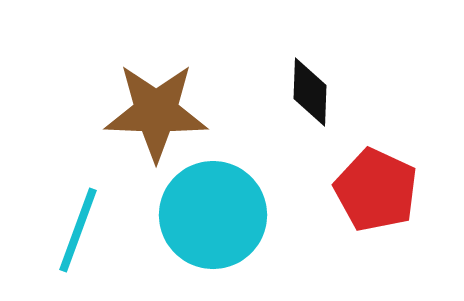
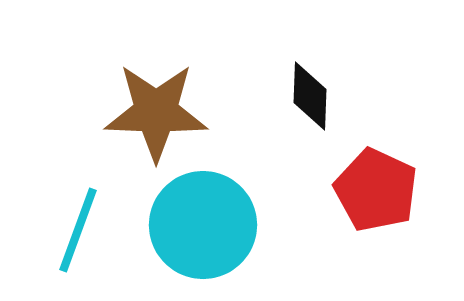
black diamond: moved 4 px down
cyan circle: moved 10 px left, 10 px down
